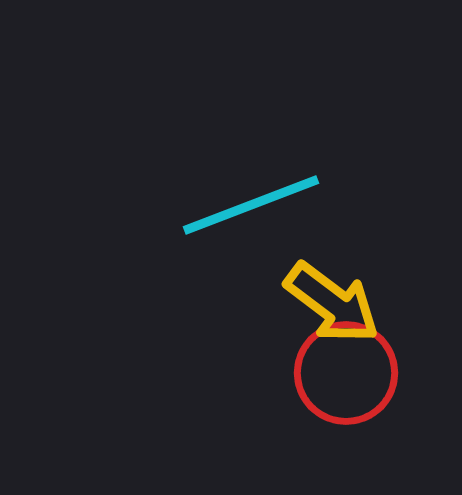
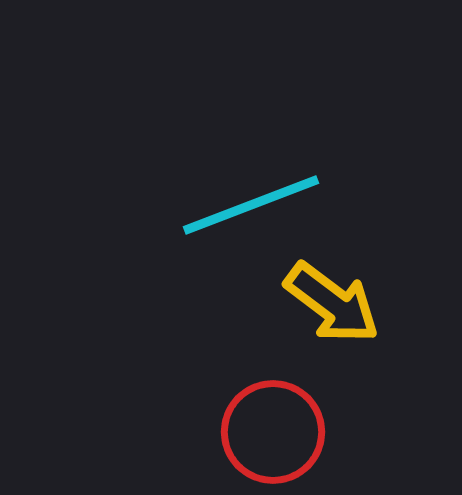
red circle: moved 73 px left, 59 px down
